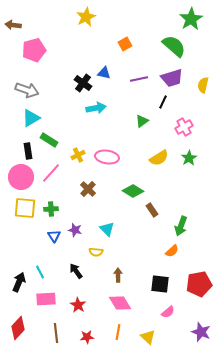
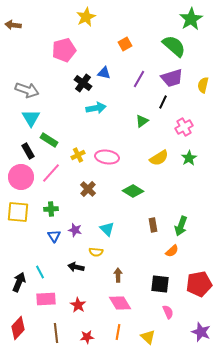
pink pentagon at (34, 50): moved 30 px right
purple line at (139, 79): rotated 48 degrees counterclockwise
cyan triangle at (31, 118): rotated 30 degrees counterclockwise
black rectangle at (28, 151): rotated 21 degrees counterclockwise
yellow square at (25, 208): moved 7 px left, 4 px down
brown rectangle at (152, 210): moved 1 px right, 15 px down; rotated 24 degrees clockwise
black arrow at (76, 271): moved 4 px up; rotated 42 degrees counterclockwise
pink semicircle at (168, 312): rotated 72 degrees counterclockwise
